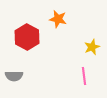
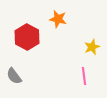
gray semicircle: rotated 54 degrees clockwise
